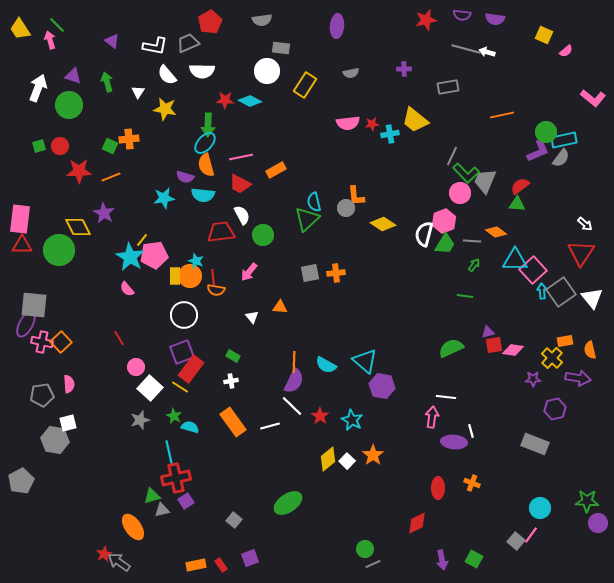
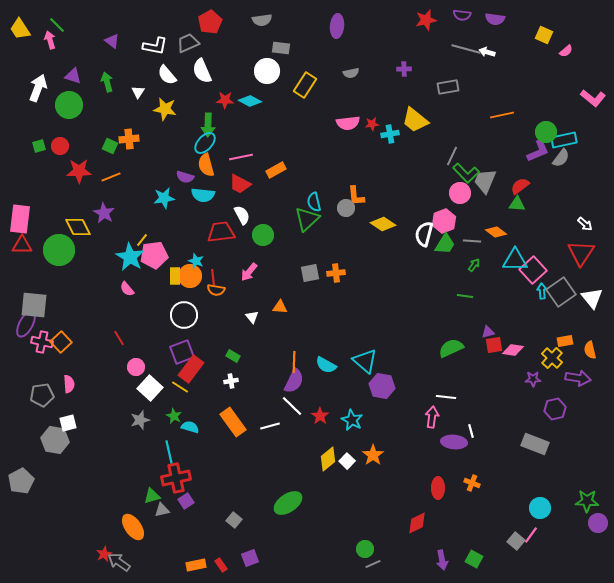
white semicircle at (202, 71): rotated 65 degrees clockwise
